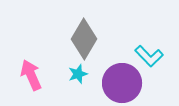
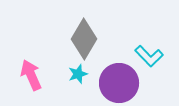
purple circle: moved 3 px left
